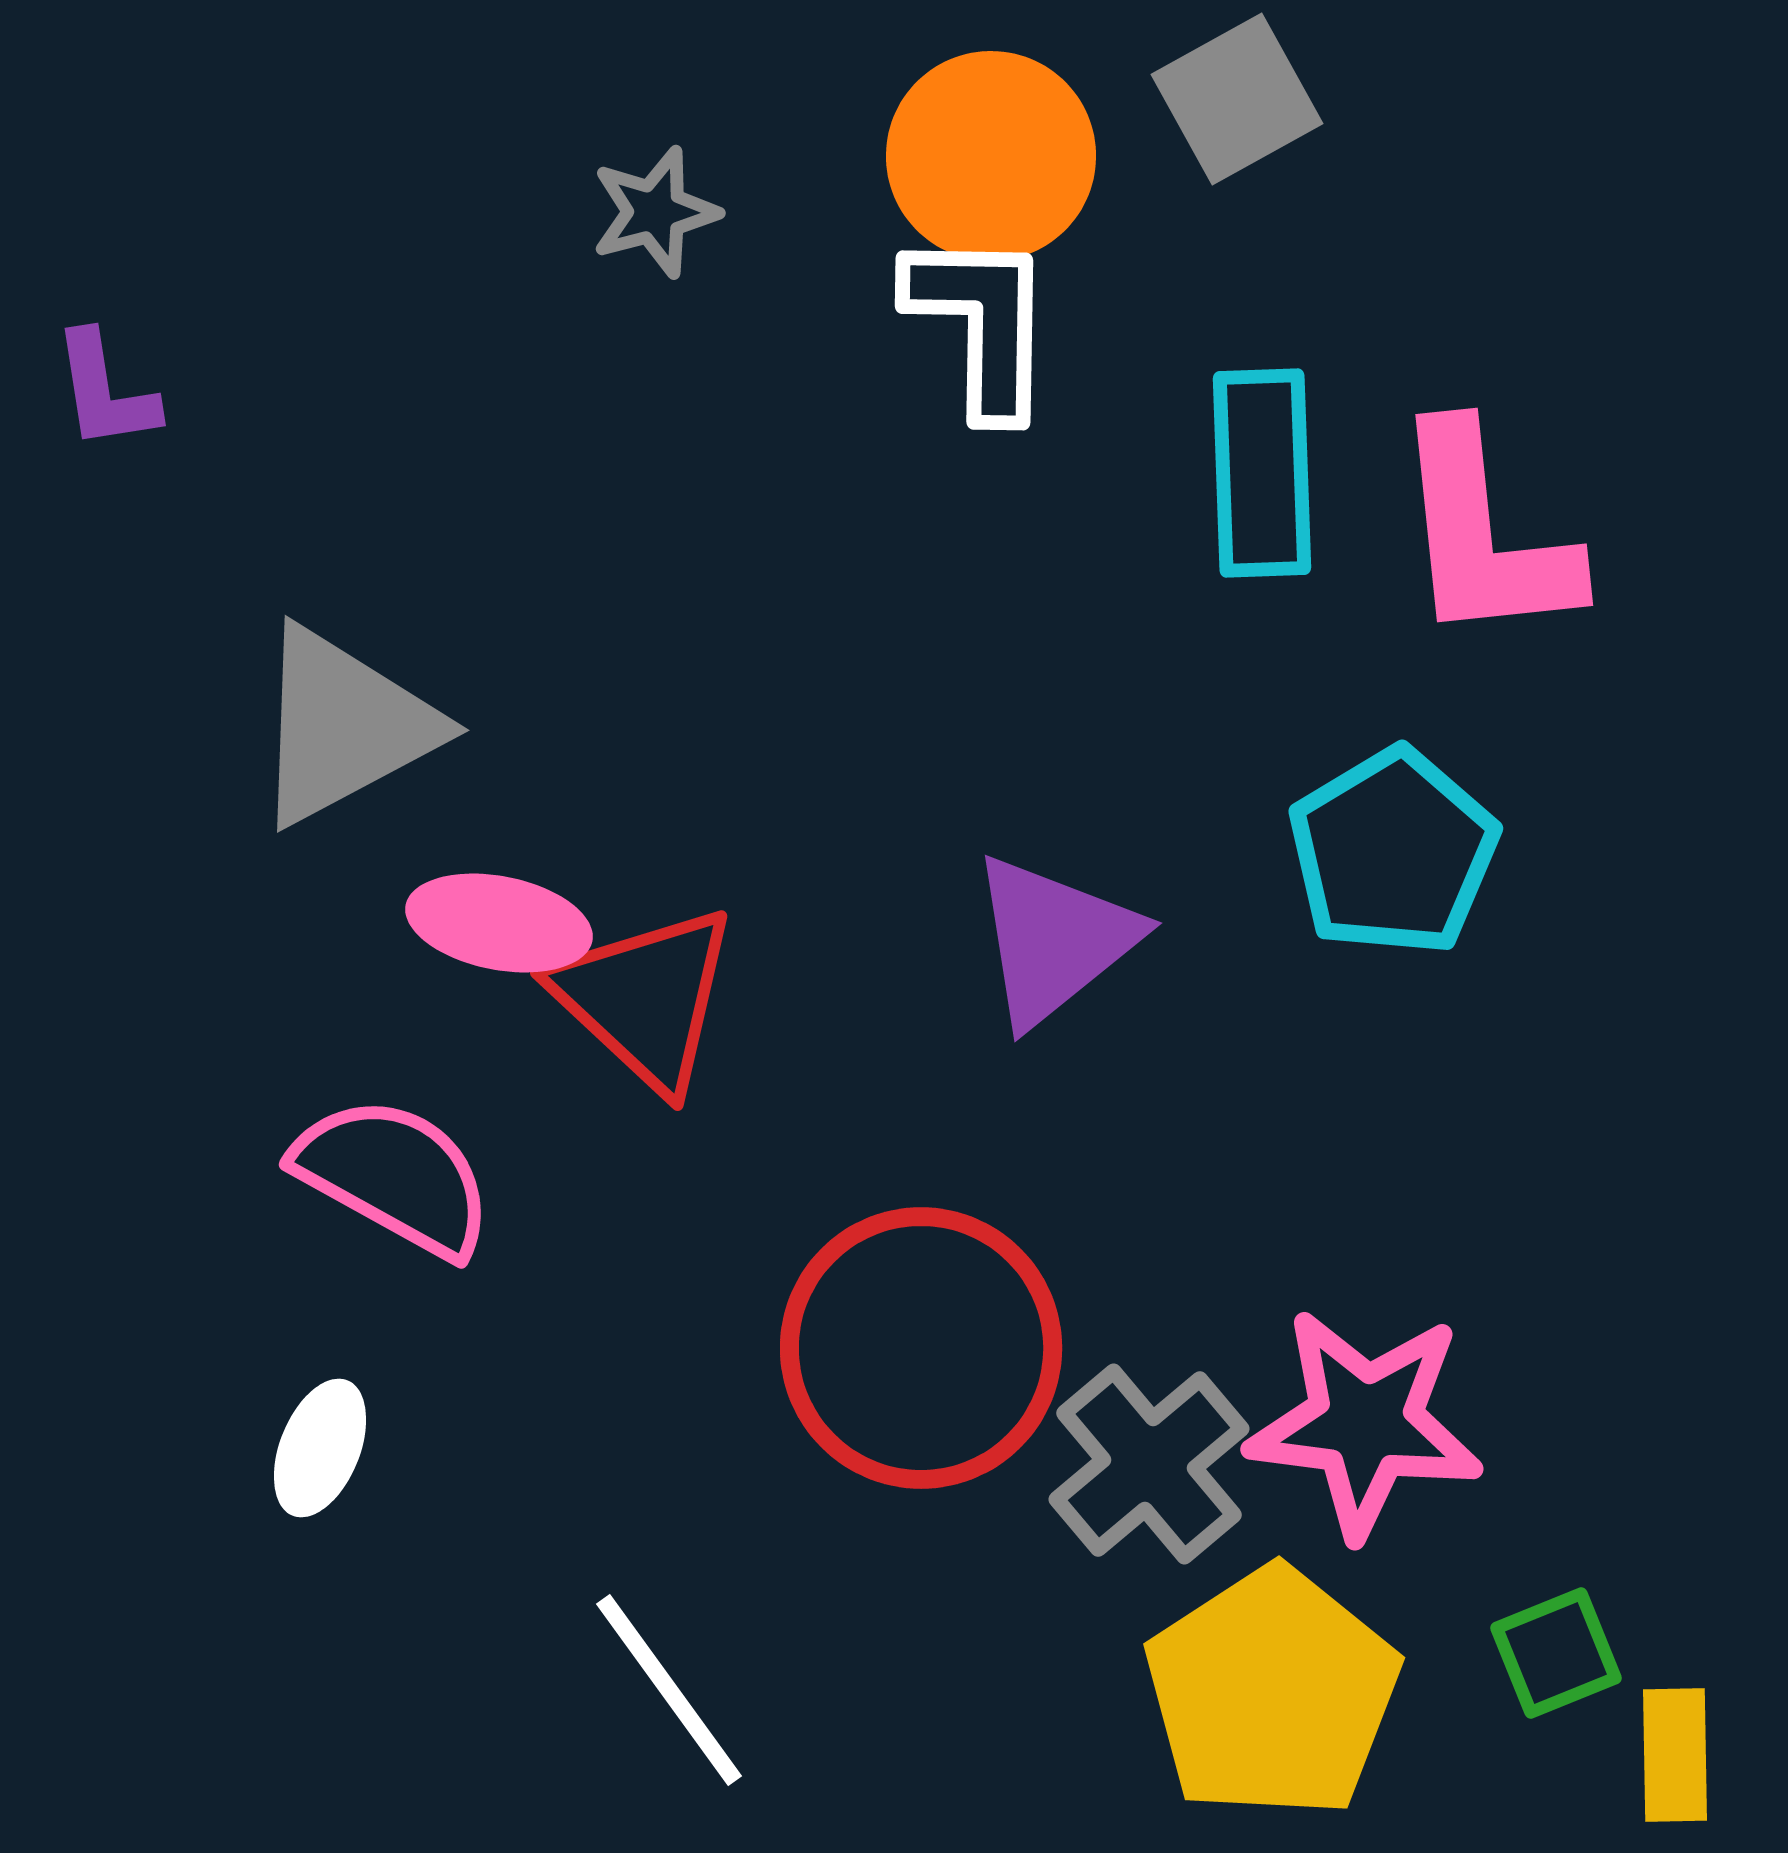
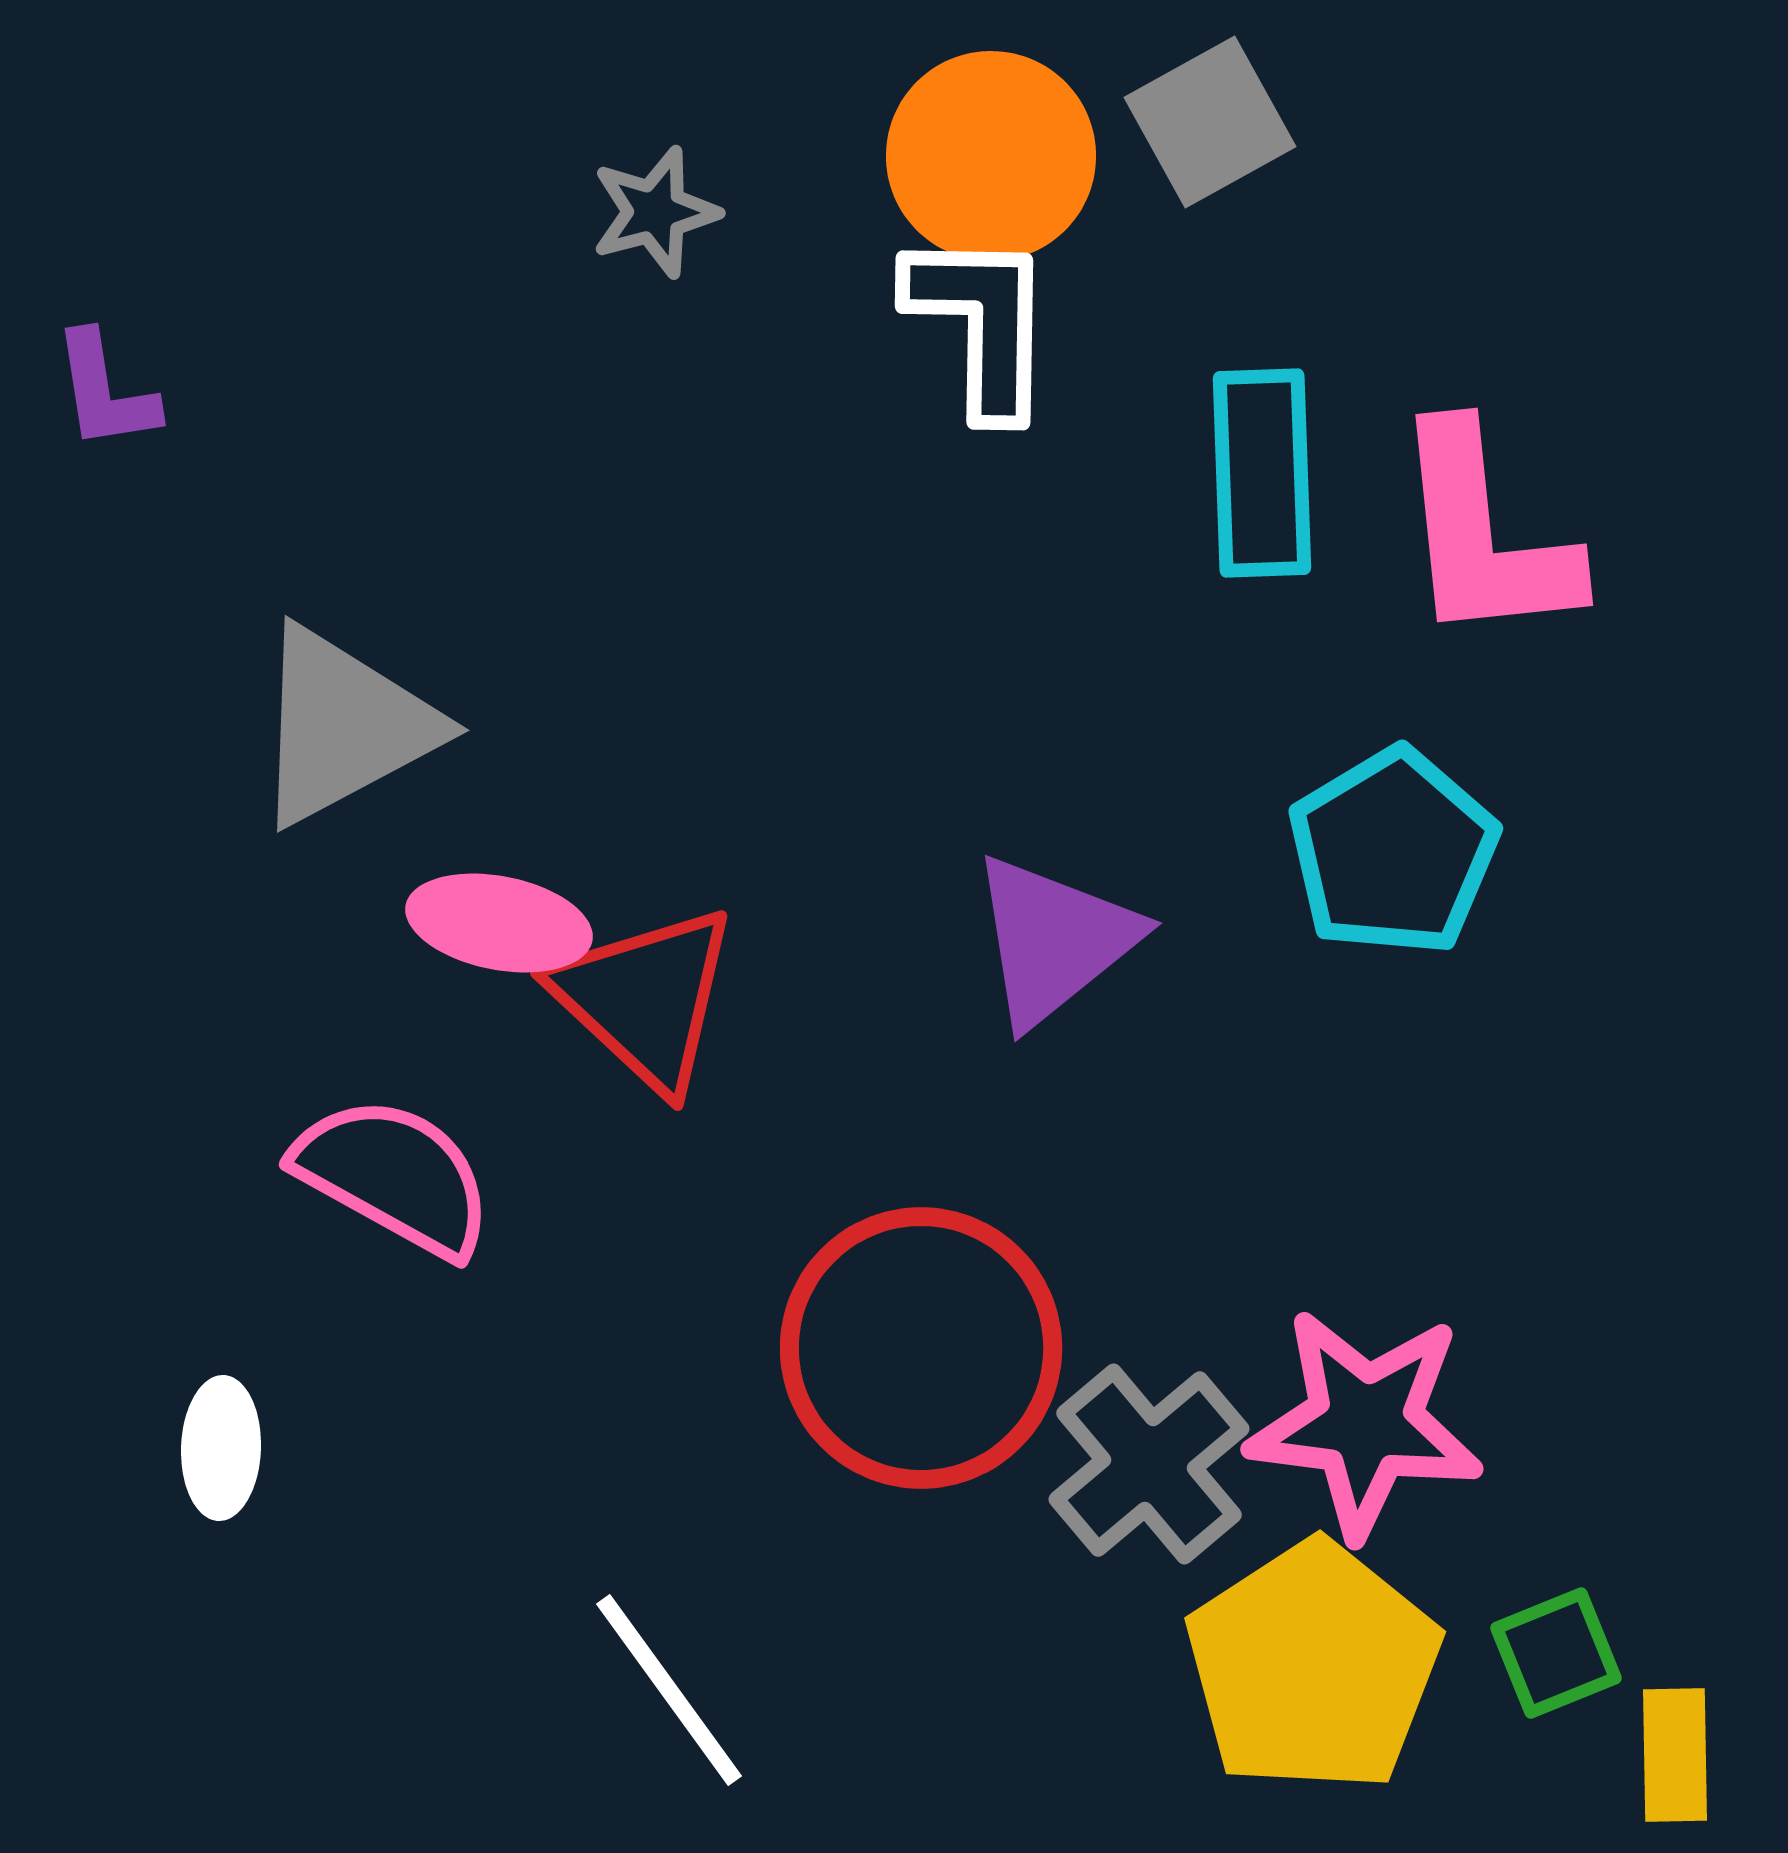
gray square: moved 27 px left, 23 px down
white ellipse: moved 99 px left; rotated 20 degrees counterclockwise
yellow pentagon: moved 41 px right, 26 px up
